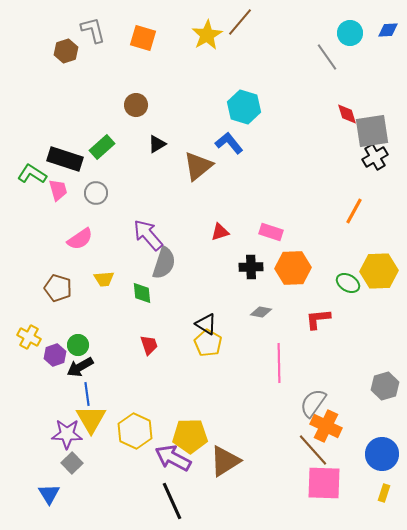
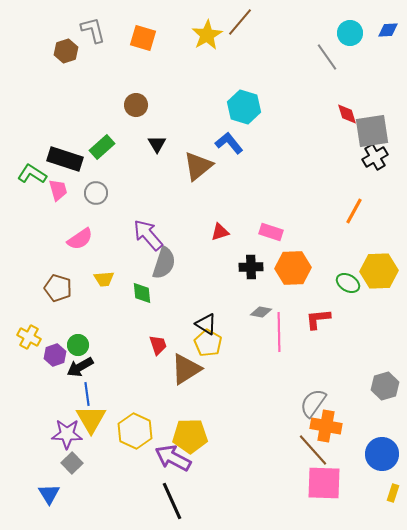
black triangle at (157, 144): rotated 30 degrees counterclockwise
red trapezoid at (149, 345): moved 9 px right
pink line at (279, 363): moved 31 px up
orange cross at (326, 426): rotated 16 degrees counterclockwise
brown triangle at (225, 461): moved 39 px left, 92 px up
yellow rectangle at (384, 493): moved 9 px right
